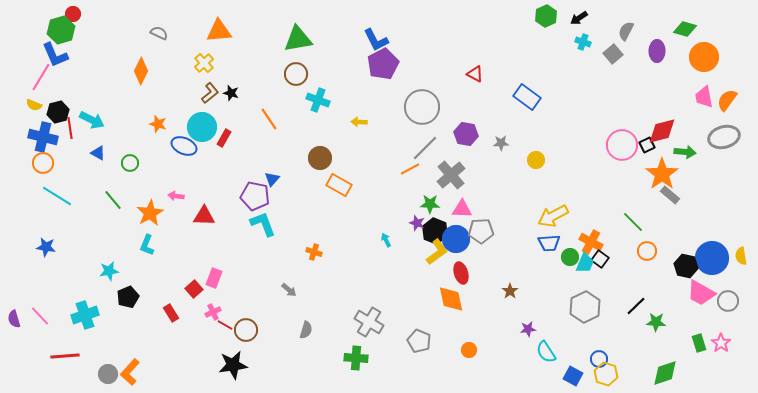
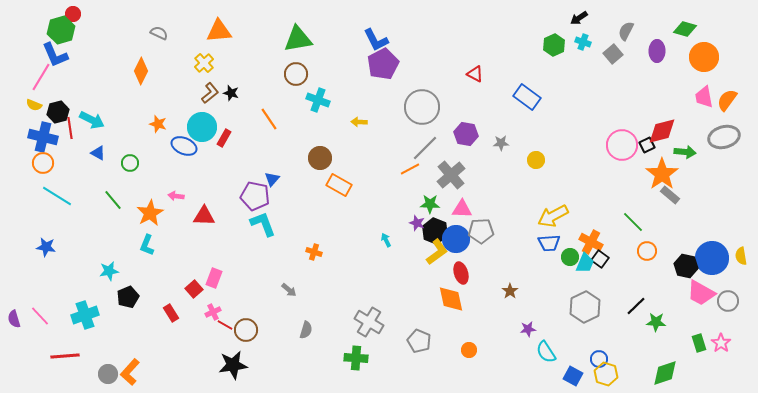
green hexagon at (546, 16): moved 8 px right, 29 px down
